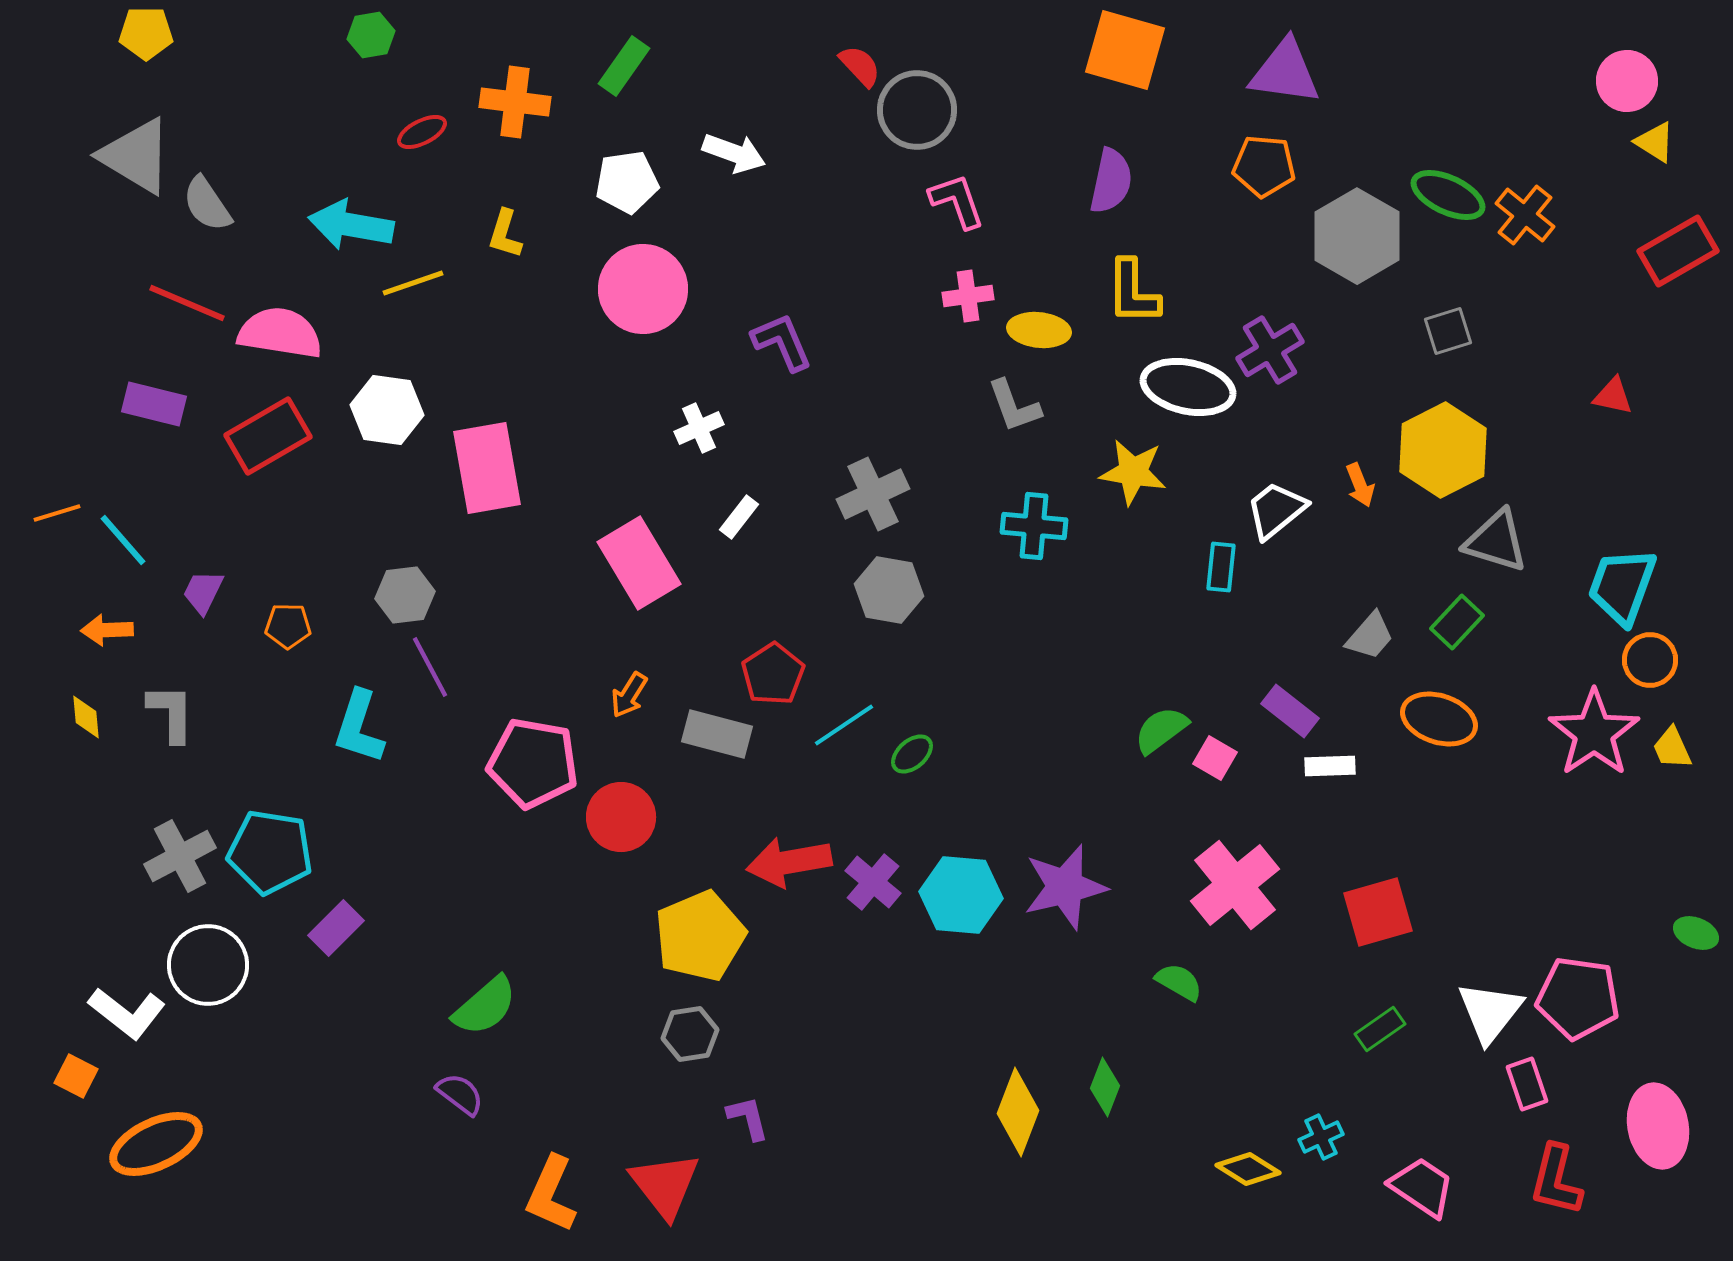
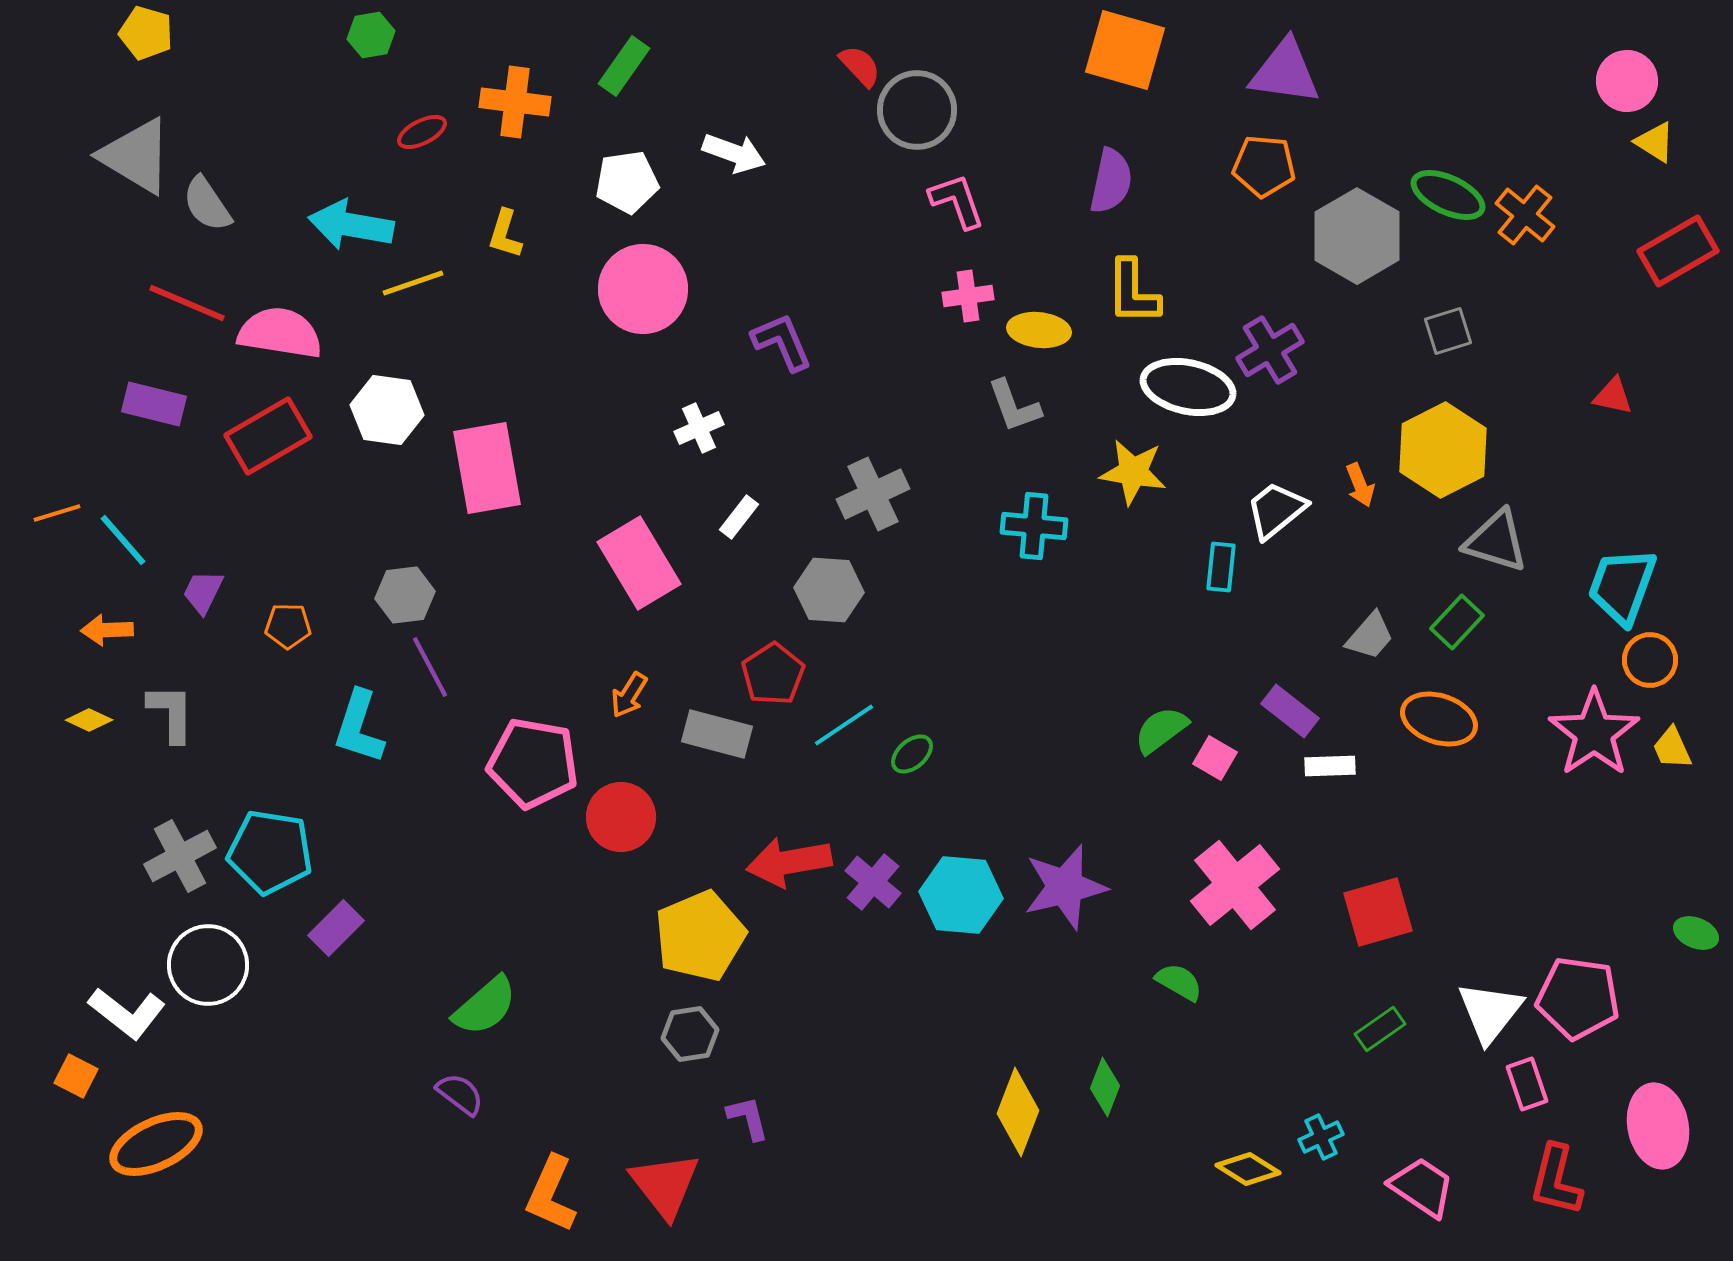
yellow pentagon at (146, 33): rotated 16 degrees clockwise
gray hexagon at (889, 590): moved 60 px left; rotated 6 degrees counterclockwise
yellow diamond at (86, 717): moved 3 px right, 3 px down; rotated 60 degrees counterclockwise
